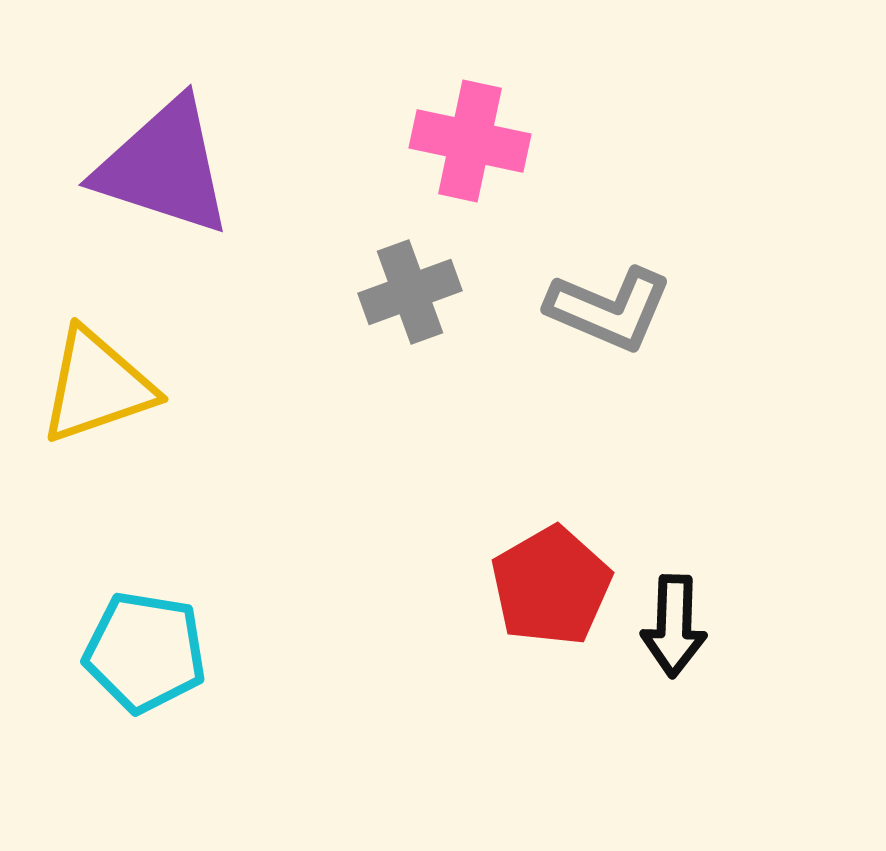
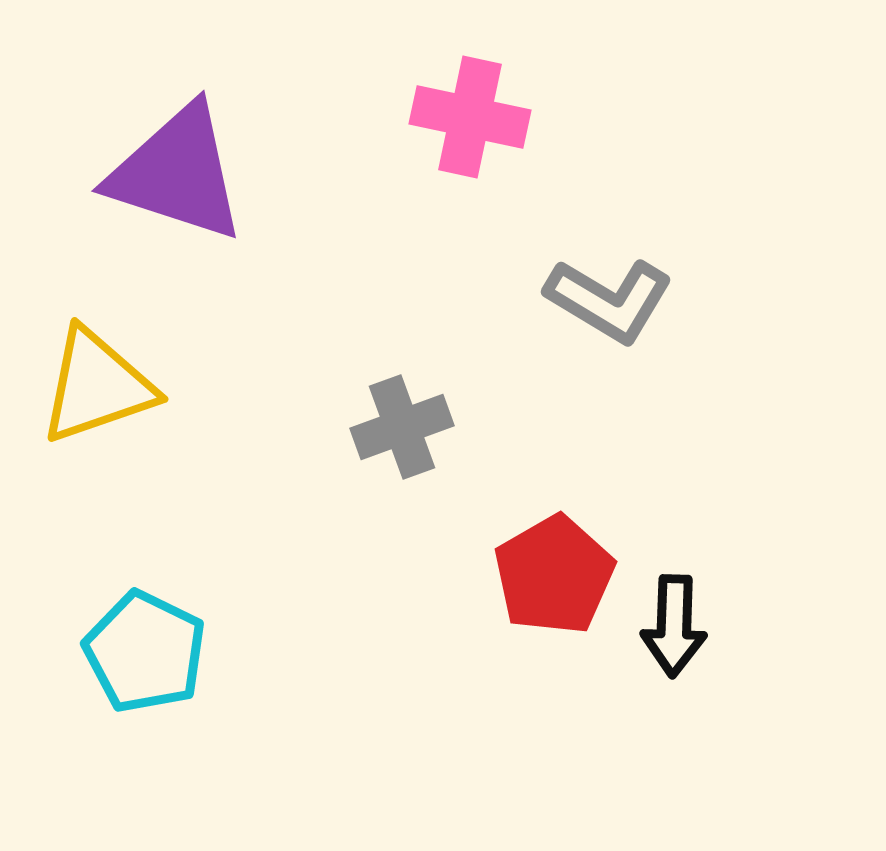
pink cross: moved 24 px up
purple triangle: moved 13 px right, 6 px down
gray cross: moved 8 px left, 135 px down
gray L-shape: moved 9 px up; rotated 8 degrees clockwise
red pentagon: moved 3 px right, 11 px up
cyan pentagon: rotated 17 degrees clockwise
